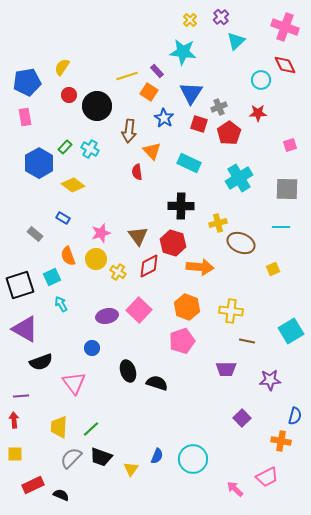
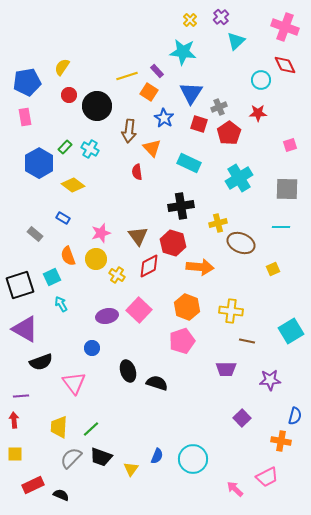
orange triangle at (152, 151): moved 3 px up
black cross at (181, 206): rotated 10 degrees counterclockwise
yellow cross at (118, 272): moved 1 px left, 3 px down
